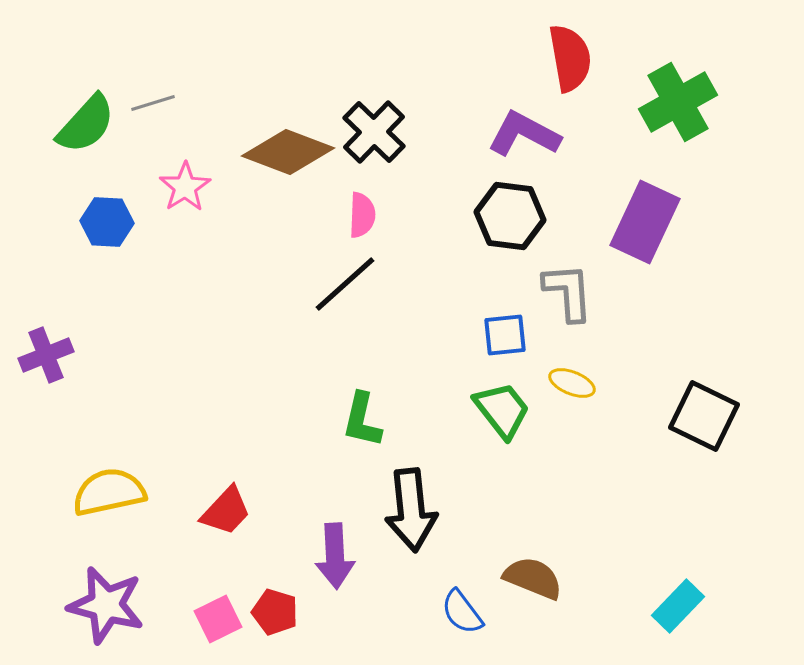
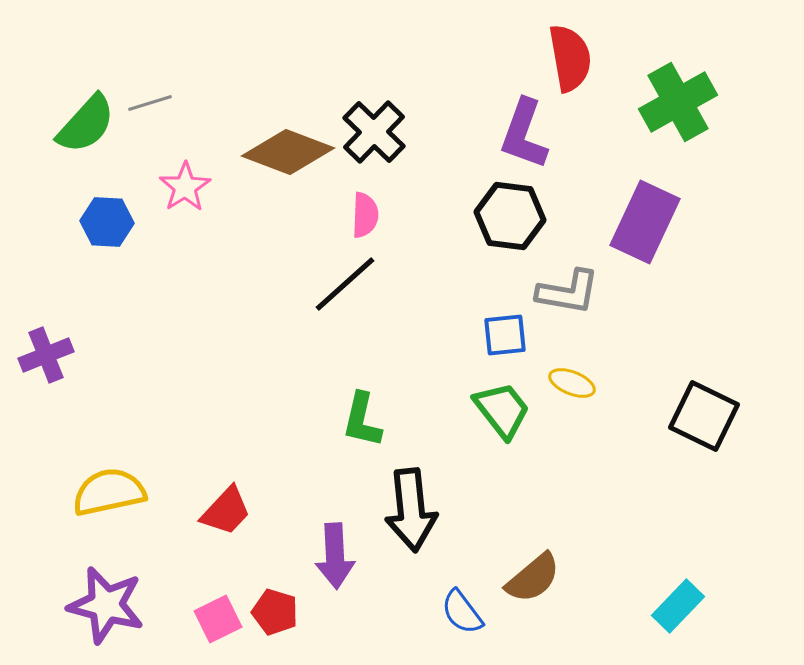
gray line: moved 3 px left
purple L-shape: rotated 98 degrees counterclockwise
pink semicircle: moved 3 px right
gray L-shape: rotated 104 degrees clockwise
brown semicircle: rotated 118 degrees clockwise
